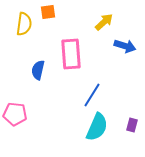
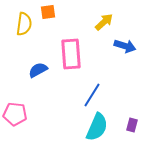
blue semicircle: rotated 48 degrees clockwise
